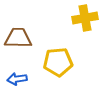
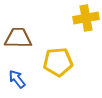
yellow cross: moved 1 px right
blue arrow: rotated 60 degrees clockwise
